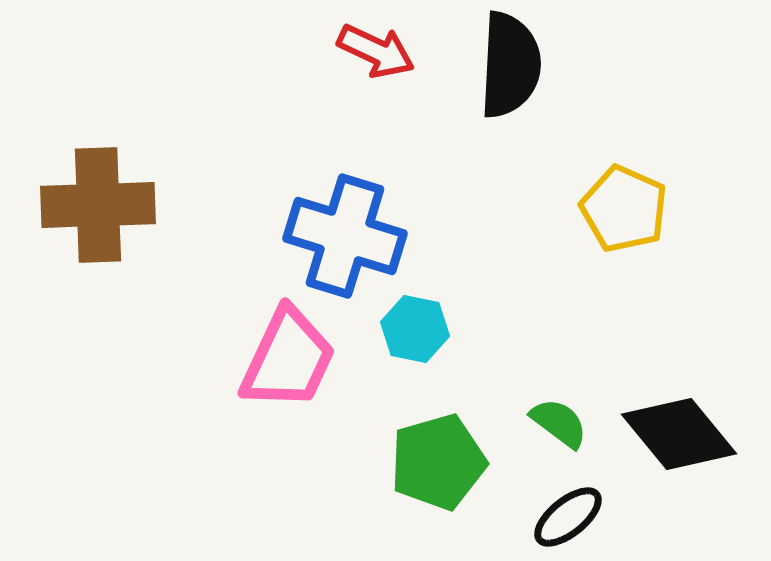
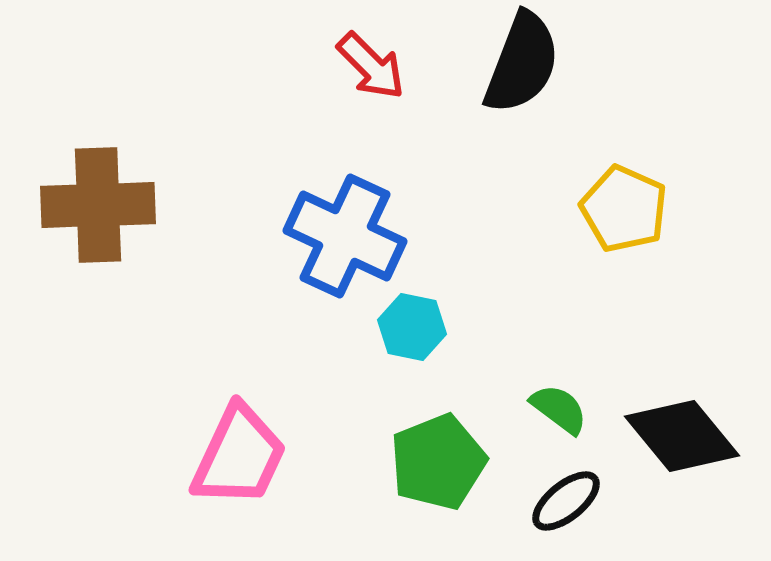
red arrow: moved 5 px left, 15 px down; rotated 20 degrees clockwise
black semicircle: moved 12 px right, 2 px up; rotated 18 degrees clockwise
blue cross: rotated 8 degrees clockwise
cyan hexagon: moved 3 px left, 2 px up
pink trapezoid: moved 49 px left, 97 px down
green semicircle: moved 14 px up
black diamond: moved 3 px right, 2 px down
green pentagon: rotated 6 degrees counterclockwise
black ellipse: moved 2 px left, 16 px up
